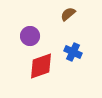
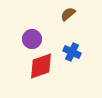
purple circle: moved 2 px right, 3 px down
blue cross: moved 1 px left
